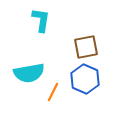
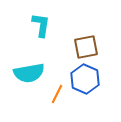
cyan L-shape: moved 5 px down
orange line: moved 4 px right, 2 px down
